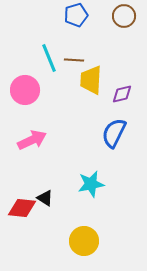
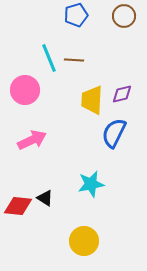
yellow trapezoid: moved 1 px right, 20 px down
red diamond: moved 4 px left, 2 px up
